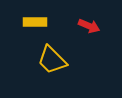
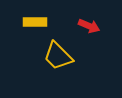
yellow trapezoid: moved 6 px right, 4 px up
